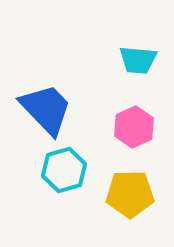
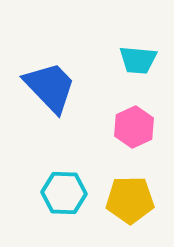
blue trapezoid: moved 4 px right, 22 px up
cyan hexagon: moved 23 px down; rotated 18 degrees clockwise
yellow pentagon: moved 6 px down
